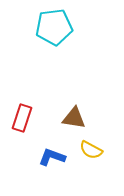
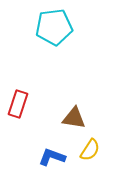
red rectangle: moved 4 px left, 14 px up
yellow semicircle: moved 1 px left; rotated 85 degrees counterclockwise
